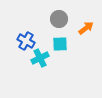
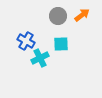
gray circle: moved 1 px left, 3 px up
orange arrow: moved 4 px left, 13 px up
cyan square: moved 1 px right
